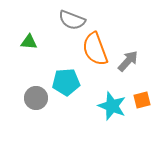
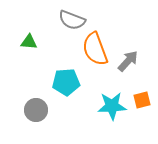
gray circle: moved 12 px down
cyan star: rotated 24 degrees counterclockwise
